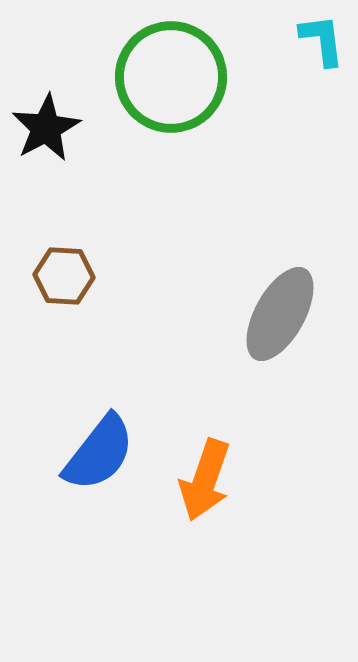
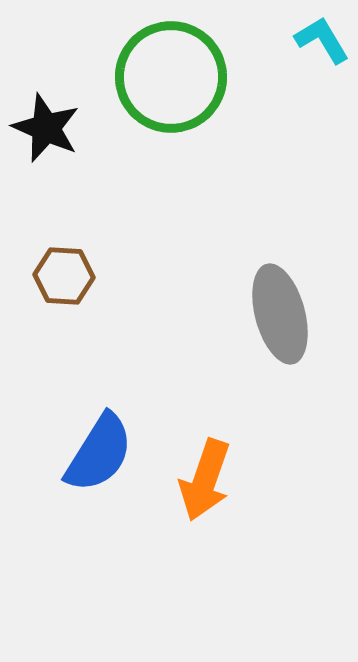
cyan L-shape: rotated 24 degrees counterclockwise
black star: rotated 20 degrees counterclockwise
gray ellipse: rotated 44 degrees counterclockwise
blue semicircle: rotated 6 degrees counterclockwise
